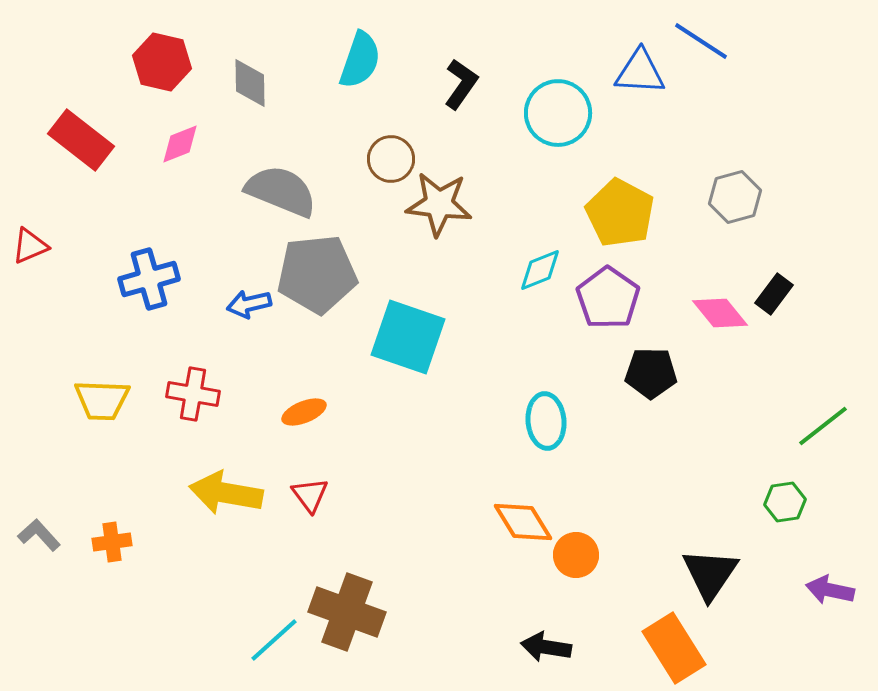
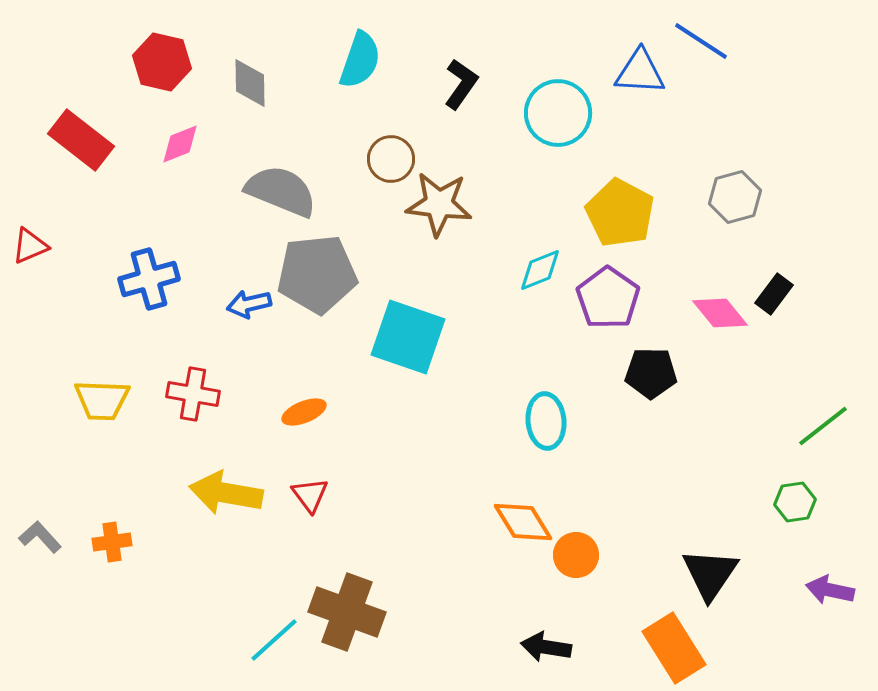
green hexagon at (785, 502): moved 10 px right
gray L-shape at (39, 535): moved 1 px right, 2 px down
